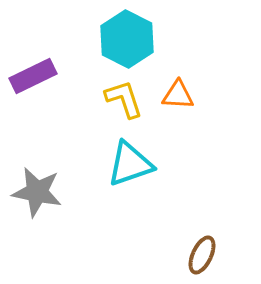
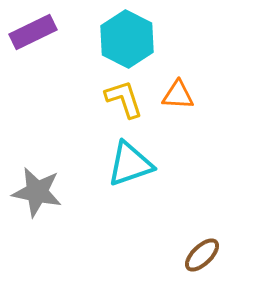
purple rectangle: moved 44 px up
brown ellipse: rotated 21 degrees clockwise
